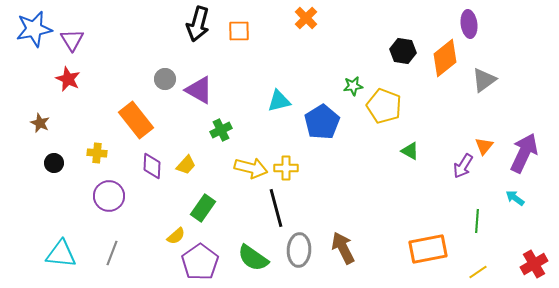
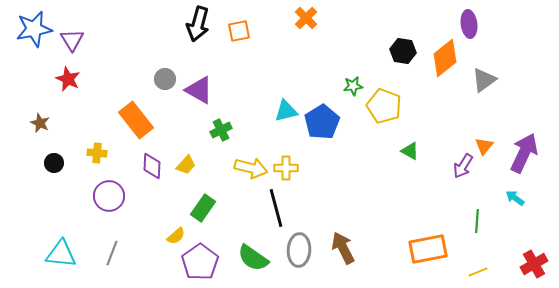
orange square at (239, 31): rotated 10 degrees counterclockwise
cyan triangle at (279, 101): moved 7 px right, 10 px down
yellow line at (478, 272): rotated 12 degrees clockwise
